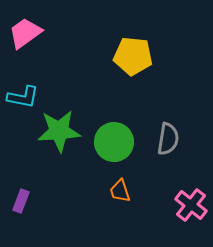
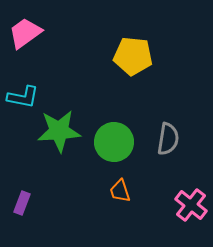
purple rectangle: moved 1 px right, 2 px down
